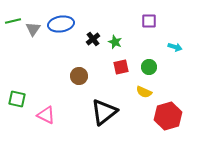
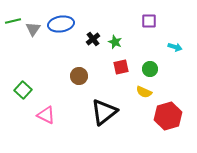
green circle: moved 1 px right, 2 px down
green square: moved 6 px right, 9 px up; rotated 30 degrees clockwise
